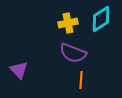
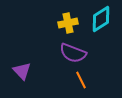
purple triangle: moved 3 px right, 1 px down
orange line: rotated 30 degrees counterclockwise
